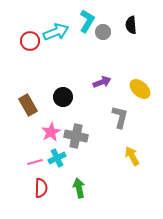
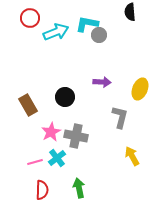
cyan L-shape: moved 3 px down; rotated 110 degrees counterclockwise
black semicircle: moved 1 px left, 13 px up
gray circle: moved 4 px left, 3 px down
red circle: moved 23 px up
purple arrow: rotated 24 degrees clockwise
yellow ellipse: rotated 70 degrees clockwise
black circle: moved 2 px right
cyan cross: rotated 12 degrees counterclockwise
red semicircle: moved 1 px right, 2 px down
